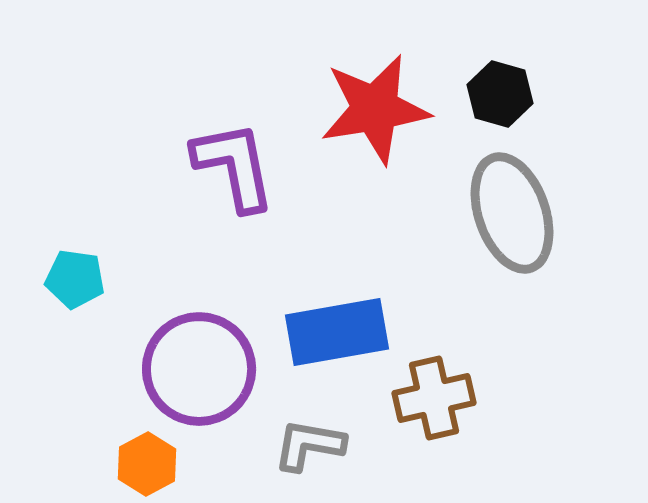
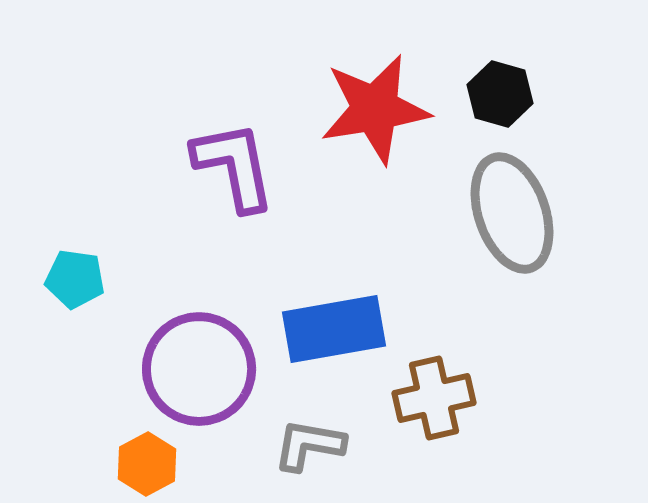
blue rectangle: moved 3 px left, 3 px up
